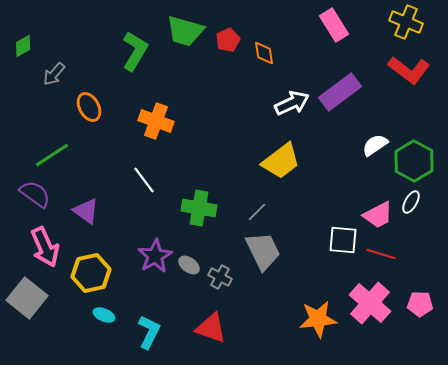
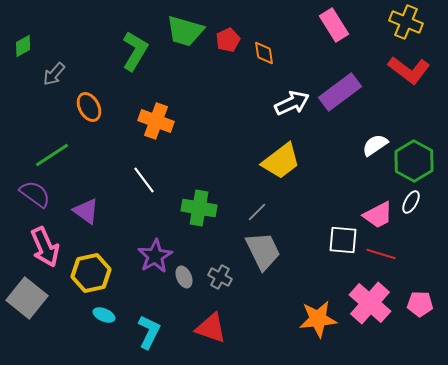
gray ellipse: moved 5 px left, 12 px down; rotated 30 degrees clockwise
